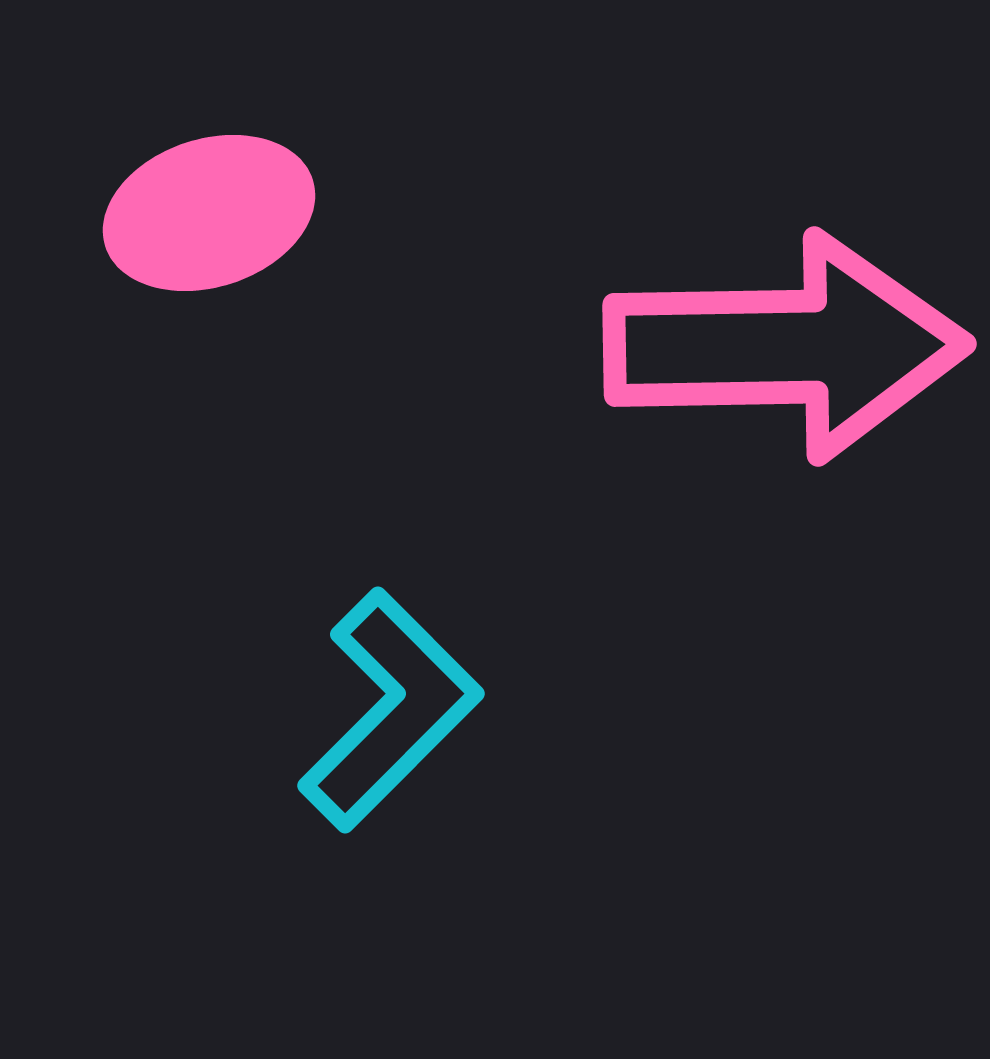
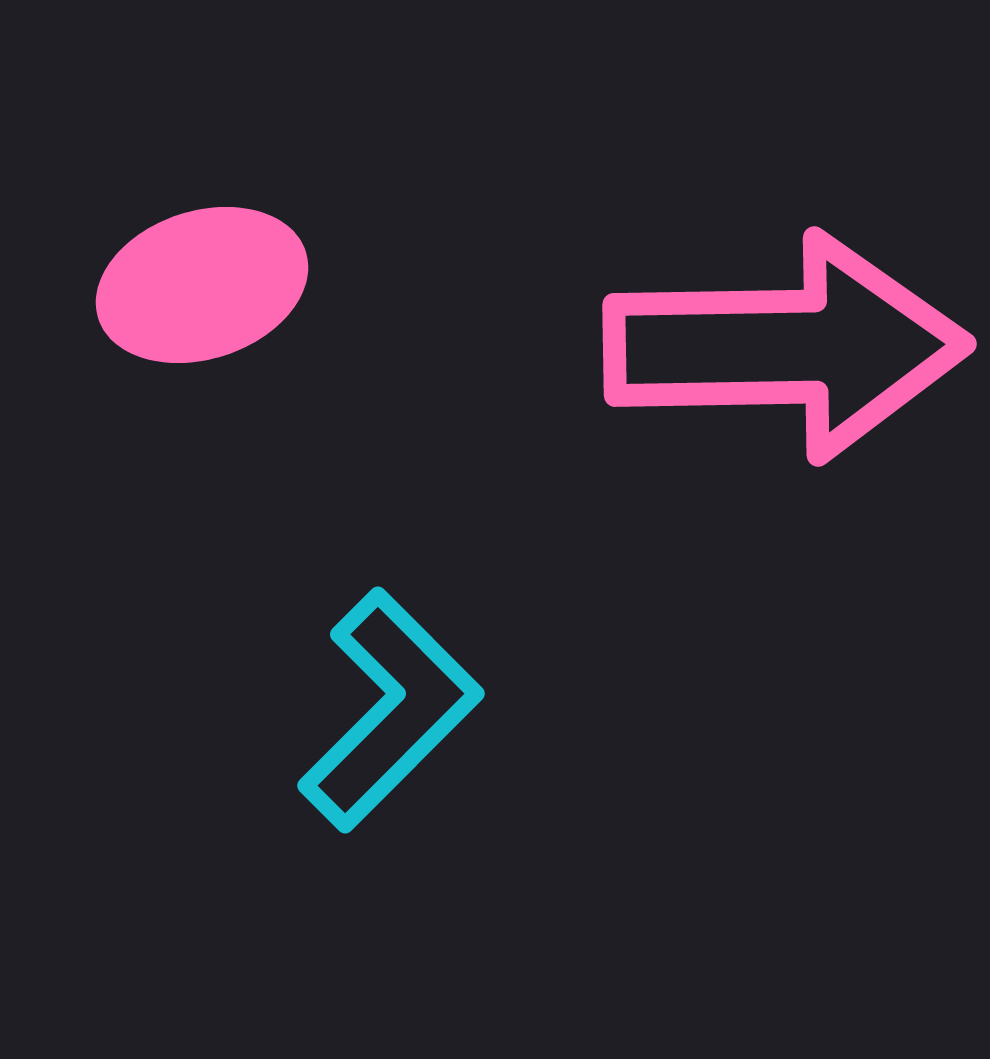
pink ellipse: moved 7 px left, 72 px down
